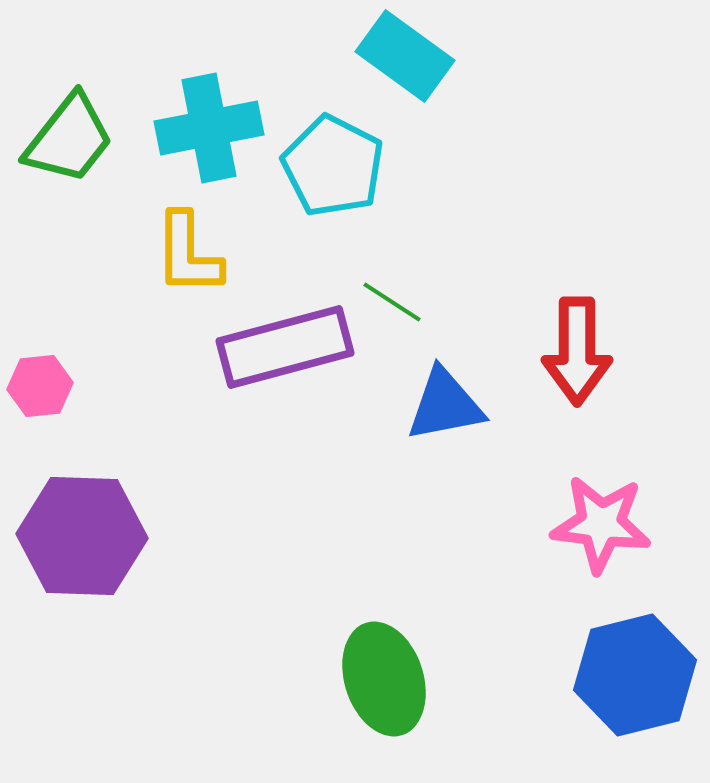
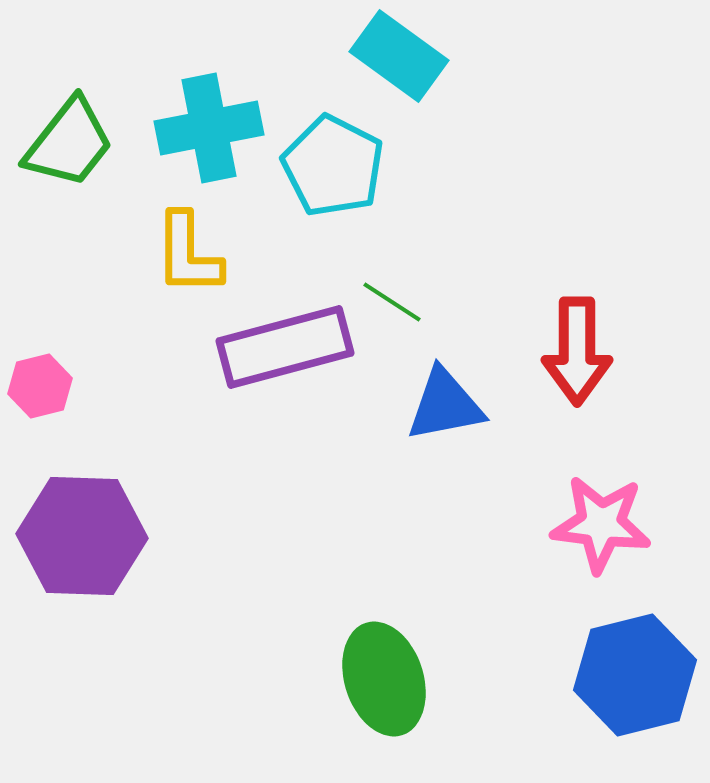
cyan rectangle: moved 6 px left
green trapezoid: moved 4 px down
pink hexagon: rotated 8 degrees counterclockwise
